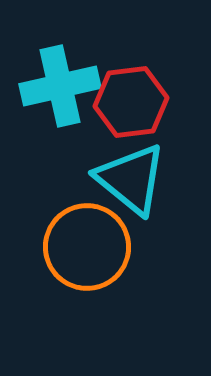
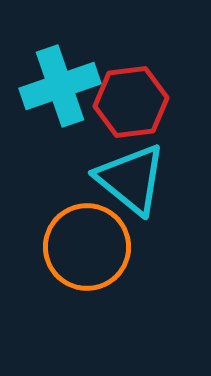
cyan cross: rotated 6 degrees counterclockwise
